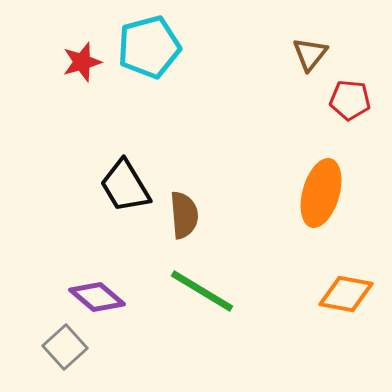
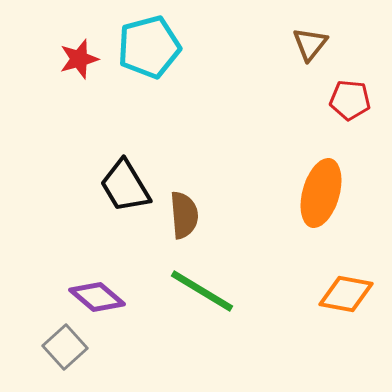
brown triangle: moved 10 px up
red star: moved 3 px left, 3 px up
